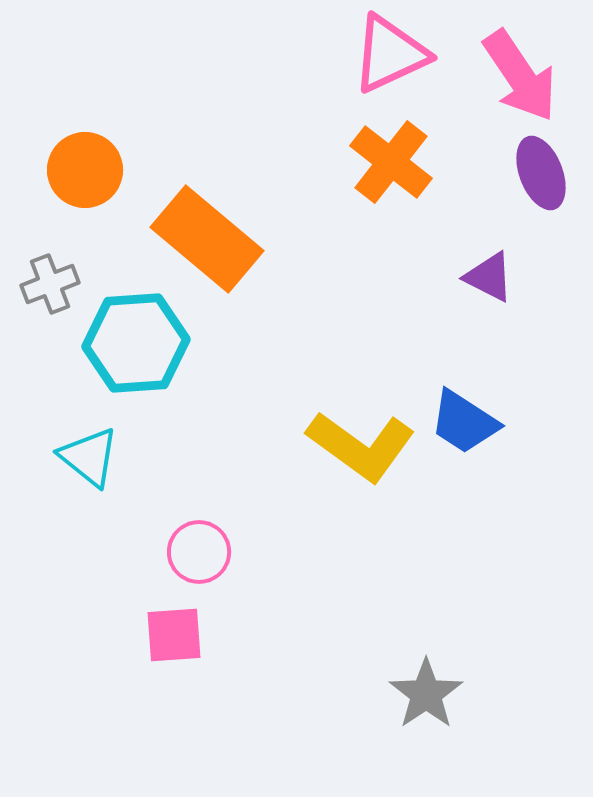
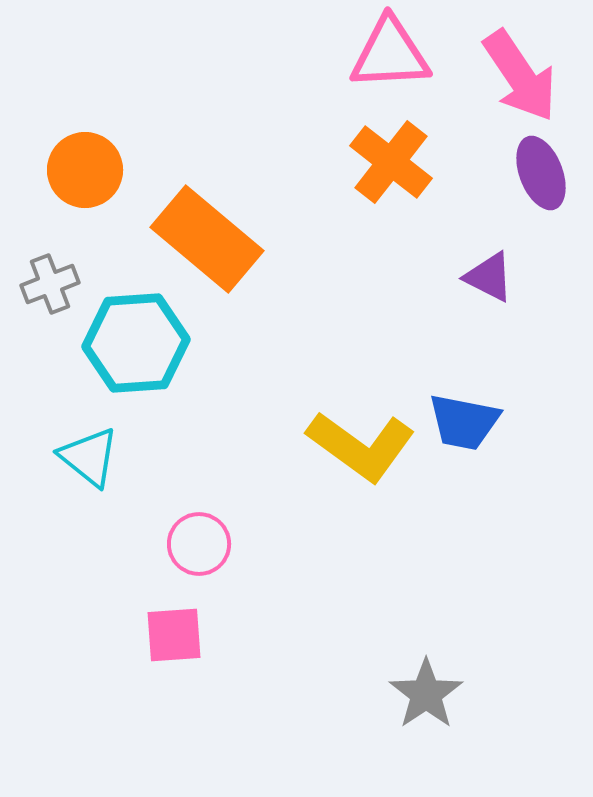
pink triangle: rotated 22 degrees clockwise
blue trapezoid: rotated 22 degrees counterclockwise
pink circle: moved 8 px up
